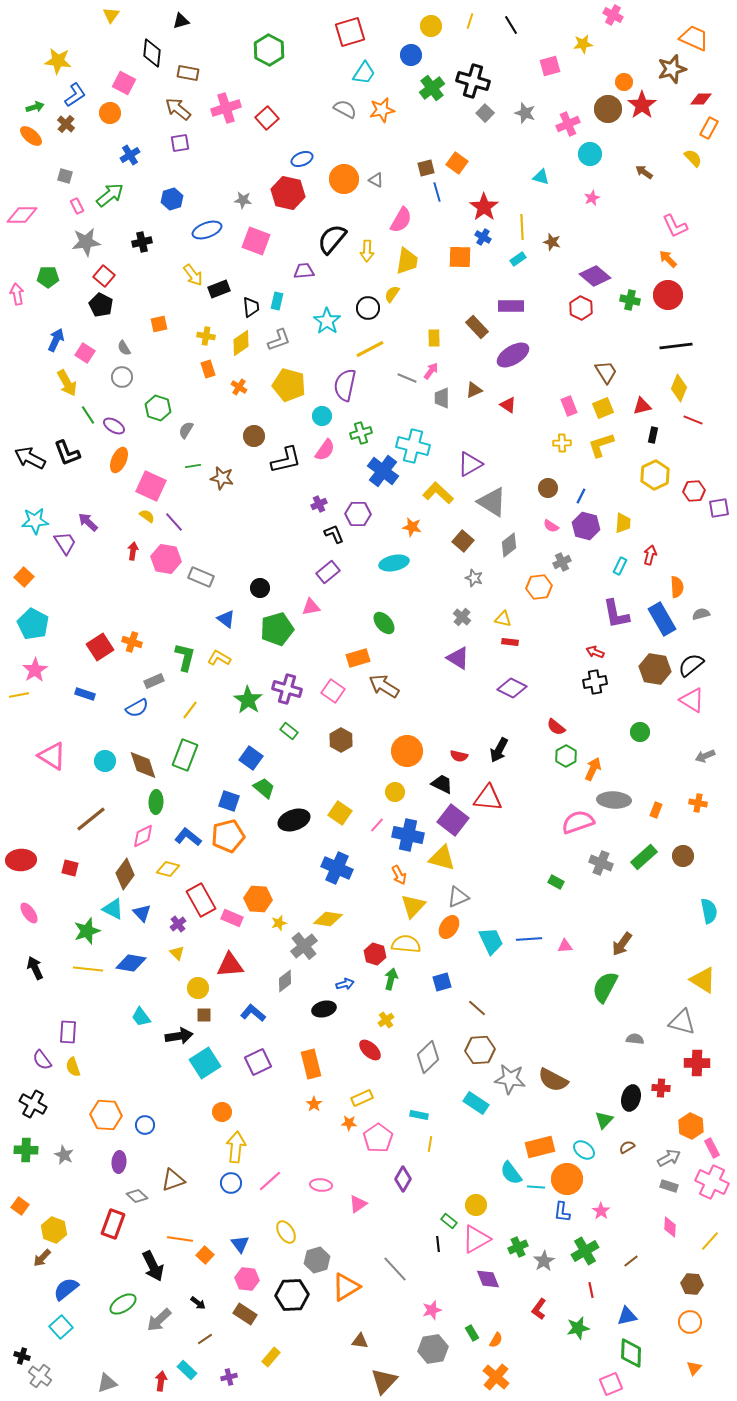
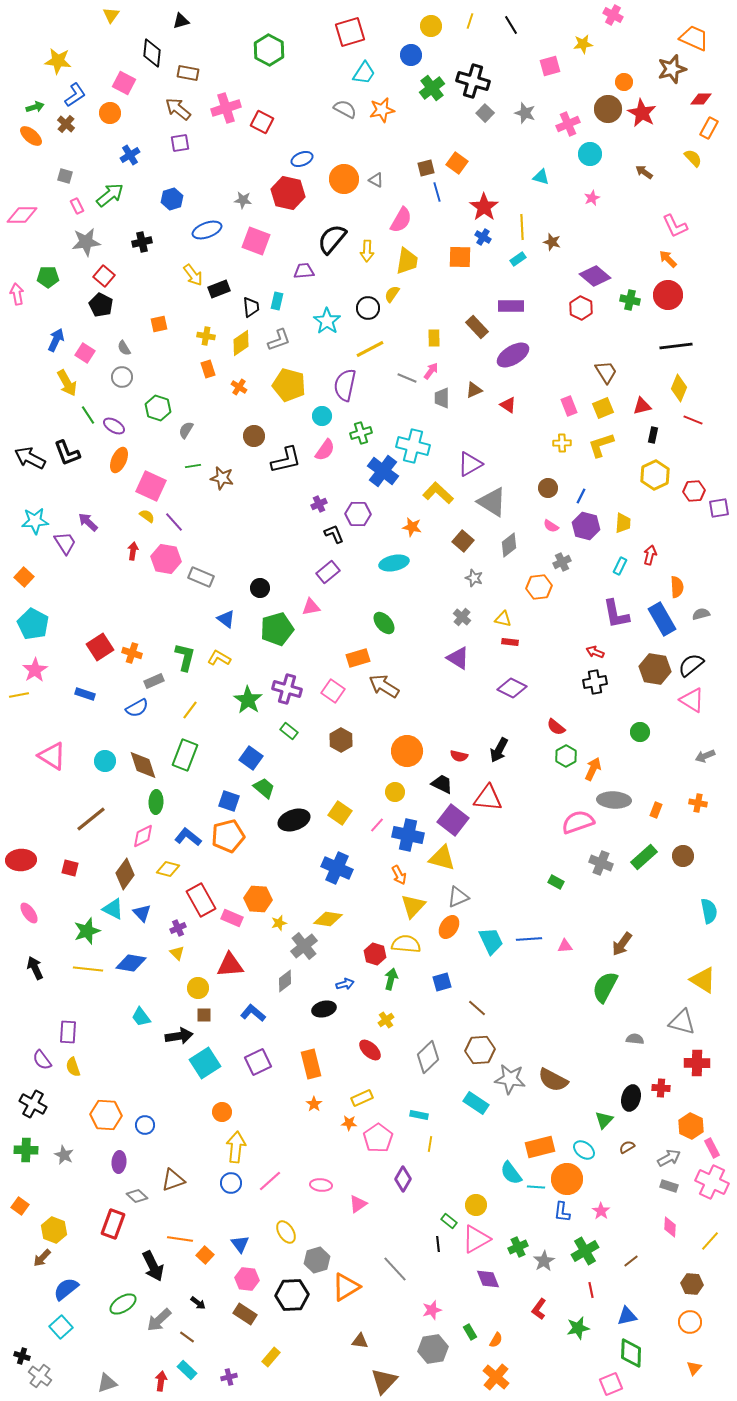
red star at (642, 105): moved 8 px down; rotated 8 degrees counterclockwise
red square at (267, 118): moved 5 px left, 4 px down; rotated 20 degrees counterclockwise
orange cross at (132, 642): moved 11 px down
purple cross at (178, 924): moved 4 px down; rotated 14 degrees clockwise
green rectangle at (472, 1333): moved 2 px left, 1 px up
brown line at (205, 1339): moved 18 px left, 2 px up; rotated 70 degrees clockwise
